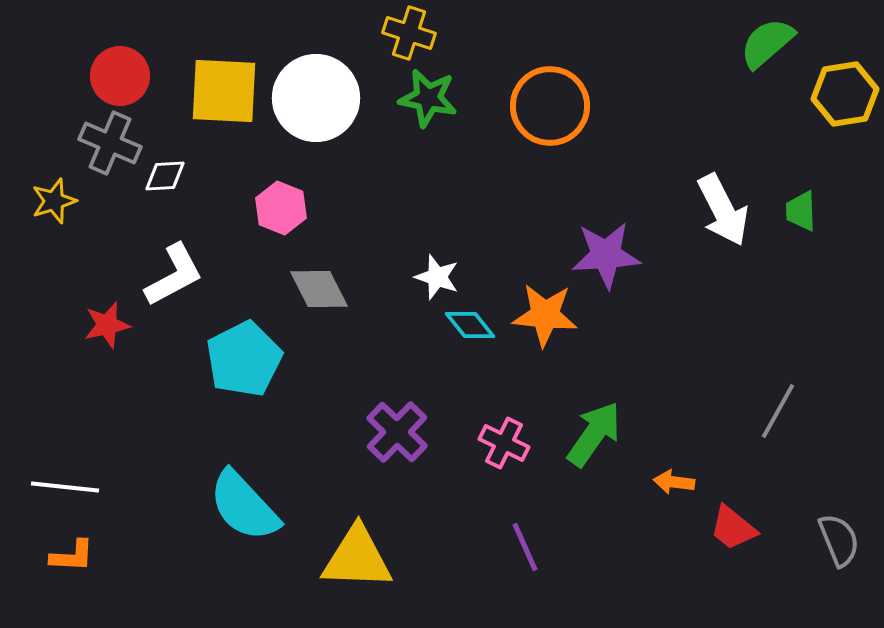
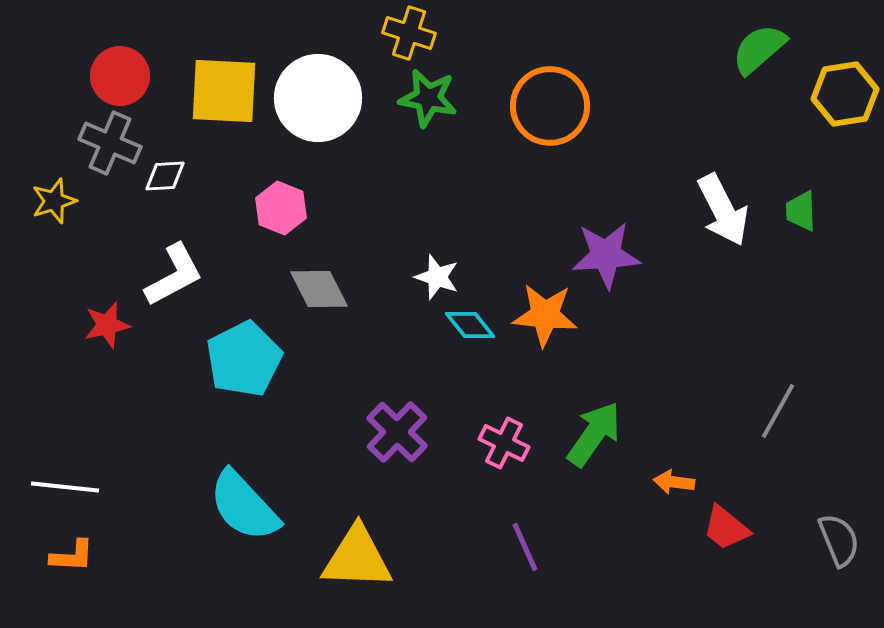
green semicircle: moved 8 px left, 6 px down
white circle: moved 2 px right
red trapezoid: moved 7 px left
